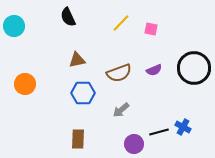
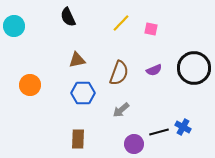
brown semicircle: rotated 50 degrees counterclockwise
orange circle: moved 5 px right, 1 px down
